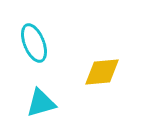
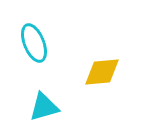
cyan triangle: moved 3 px right, 4 px down
